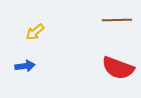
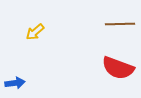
brown line: moved 3 px right, 4 px down
blue arrow: moved 10 px left, 17 px down
